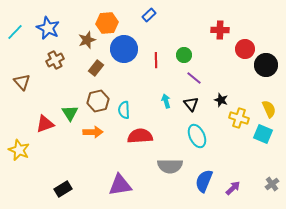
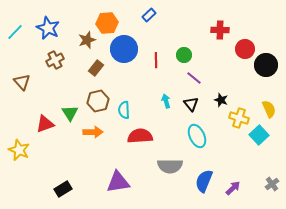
cyan square: moved 4 px left, 1 px down; rotated 24 degrees clockwise
purple triangle: moved 2 px left, 3 px up
